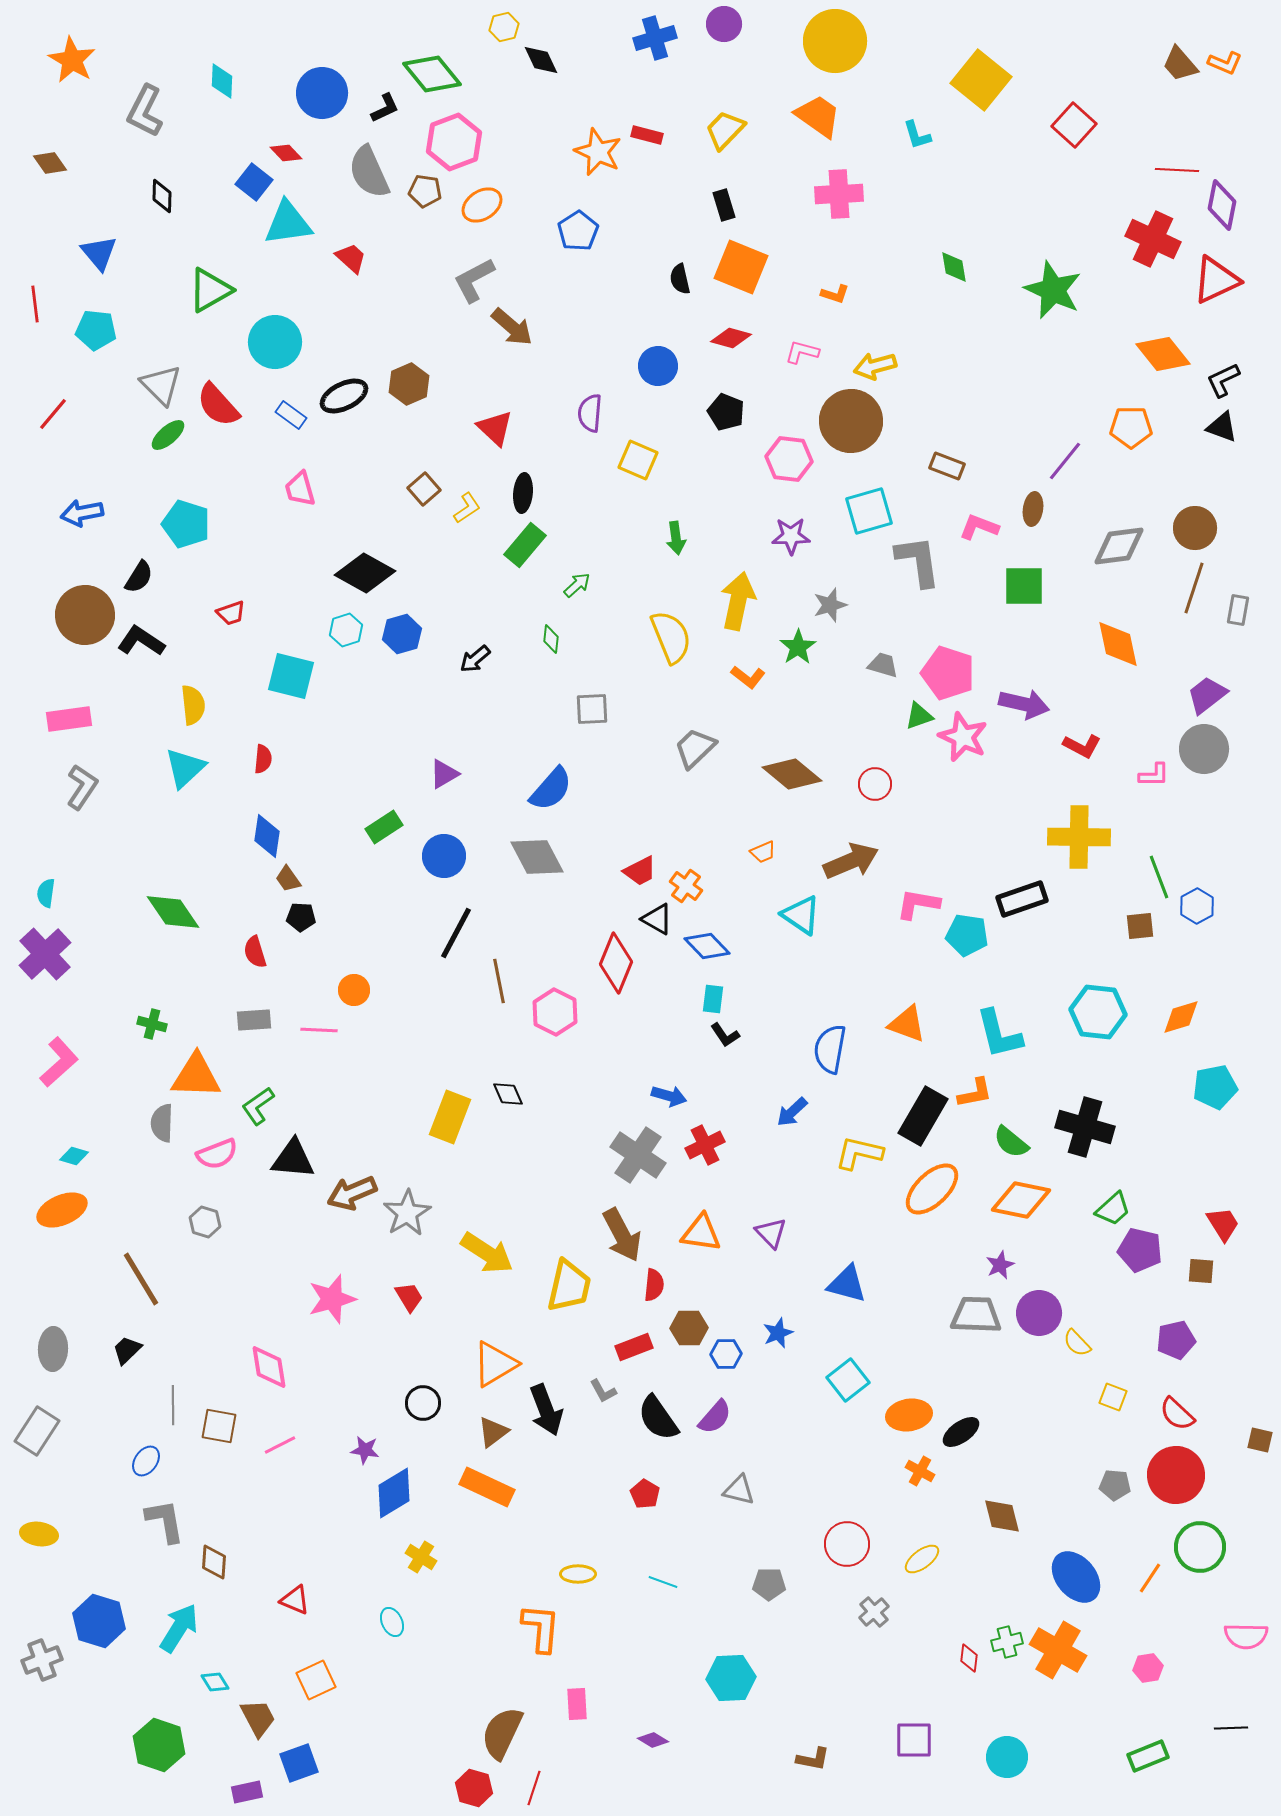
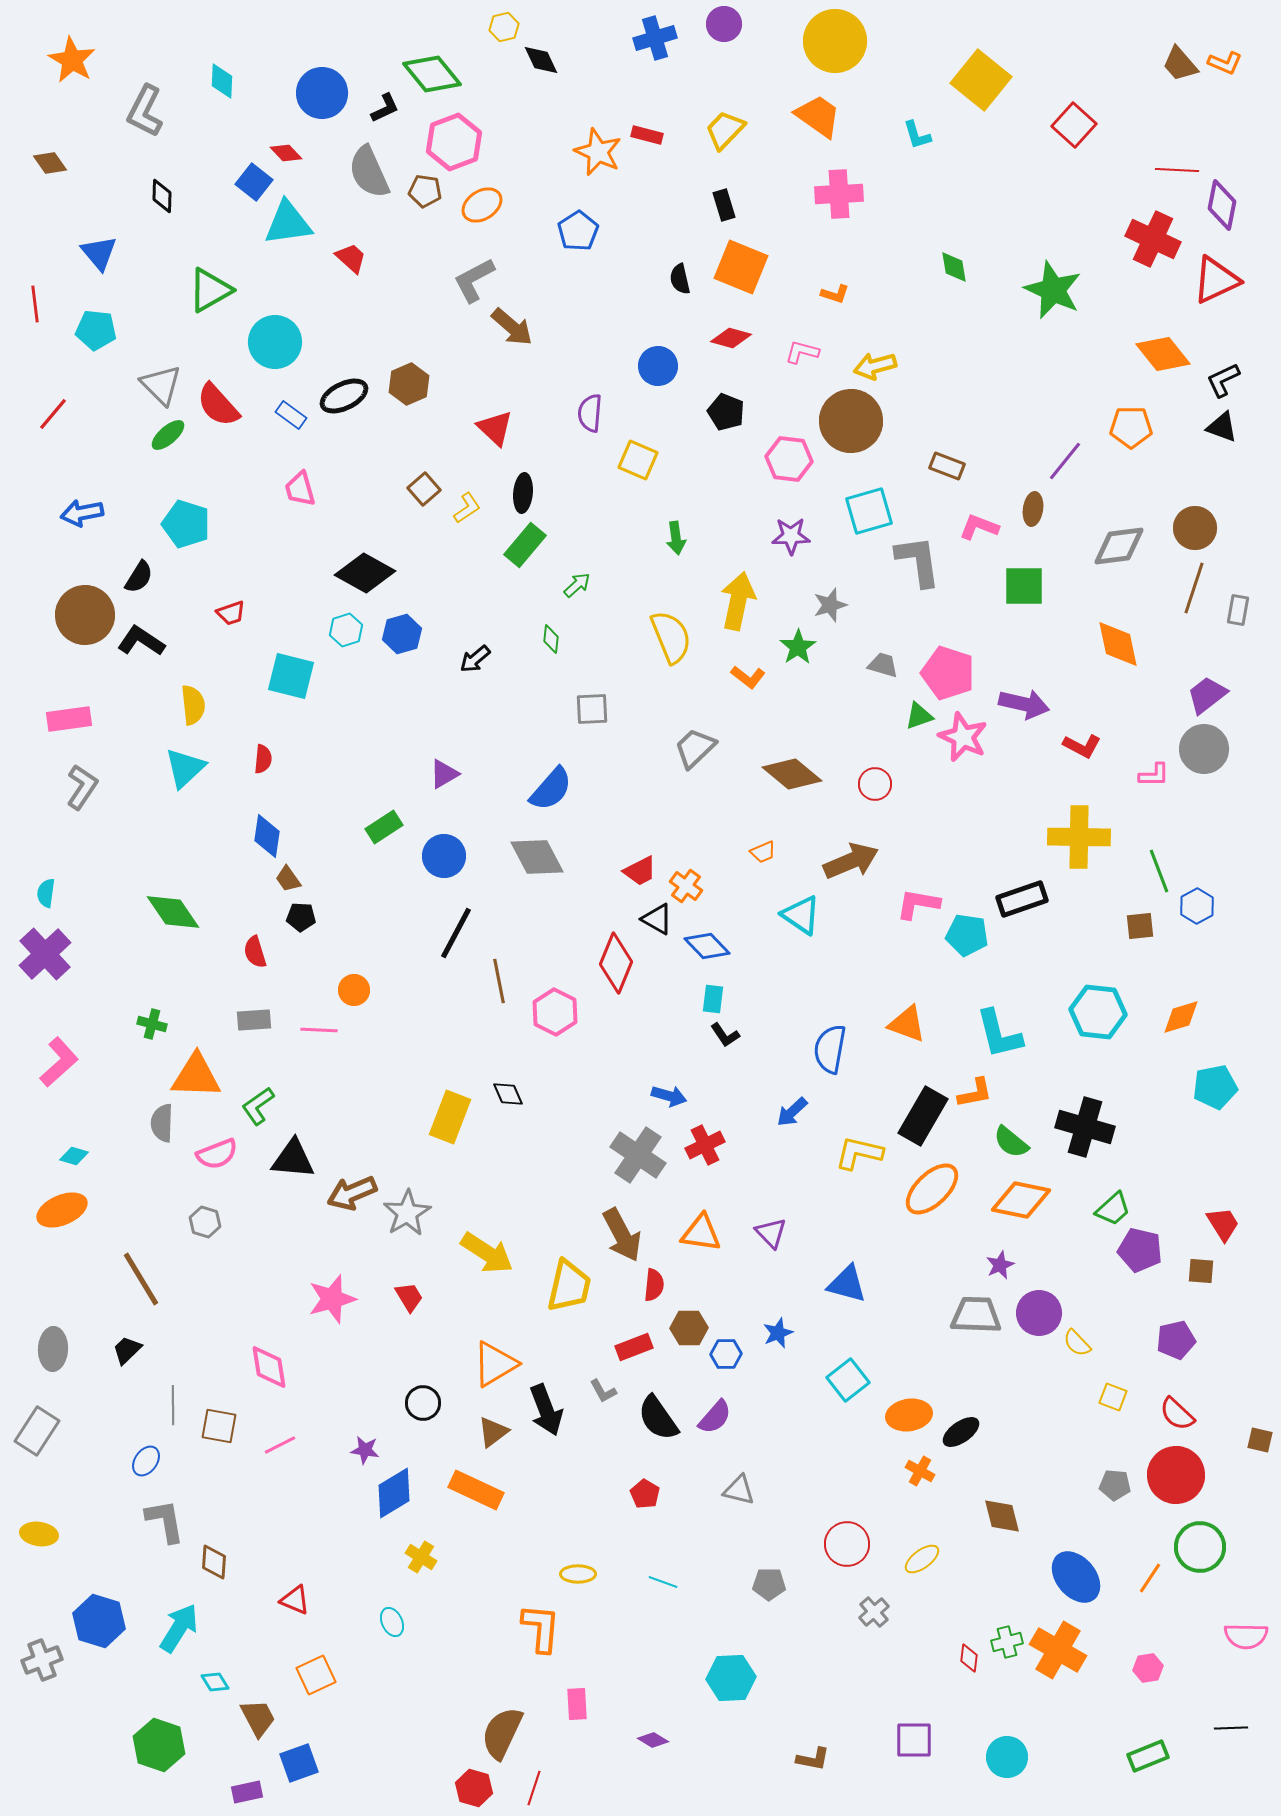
green line at (1159, 877): moved 6 px up
orange rectangle at (487, 1487): moved 11 px left, 3 px down
orange square at (316, 1680): moved 5 px up
